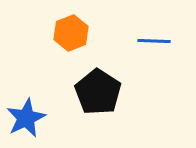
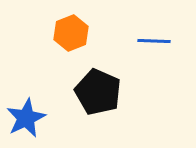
black pentagon: rotated 9 degrees counterclockwise
